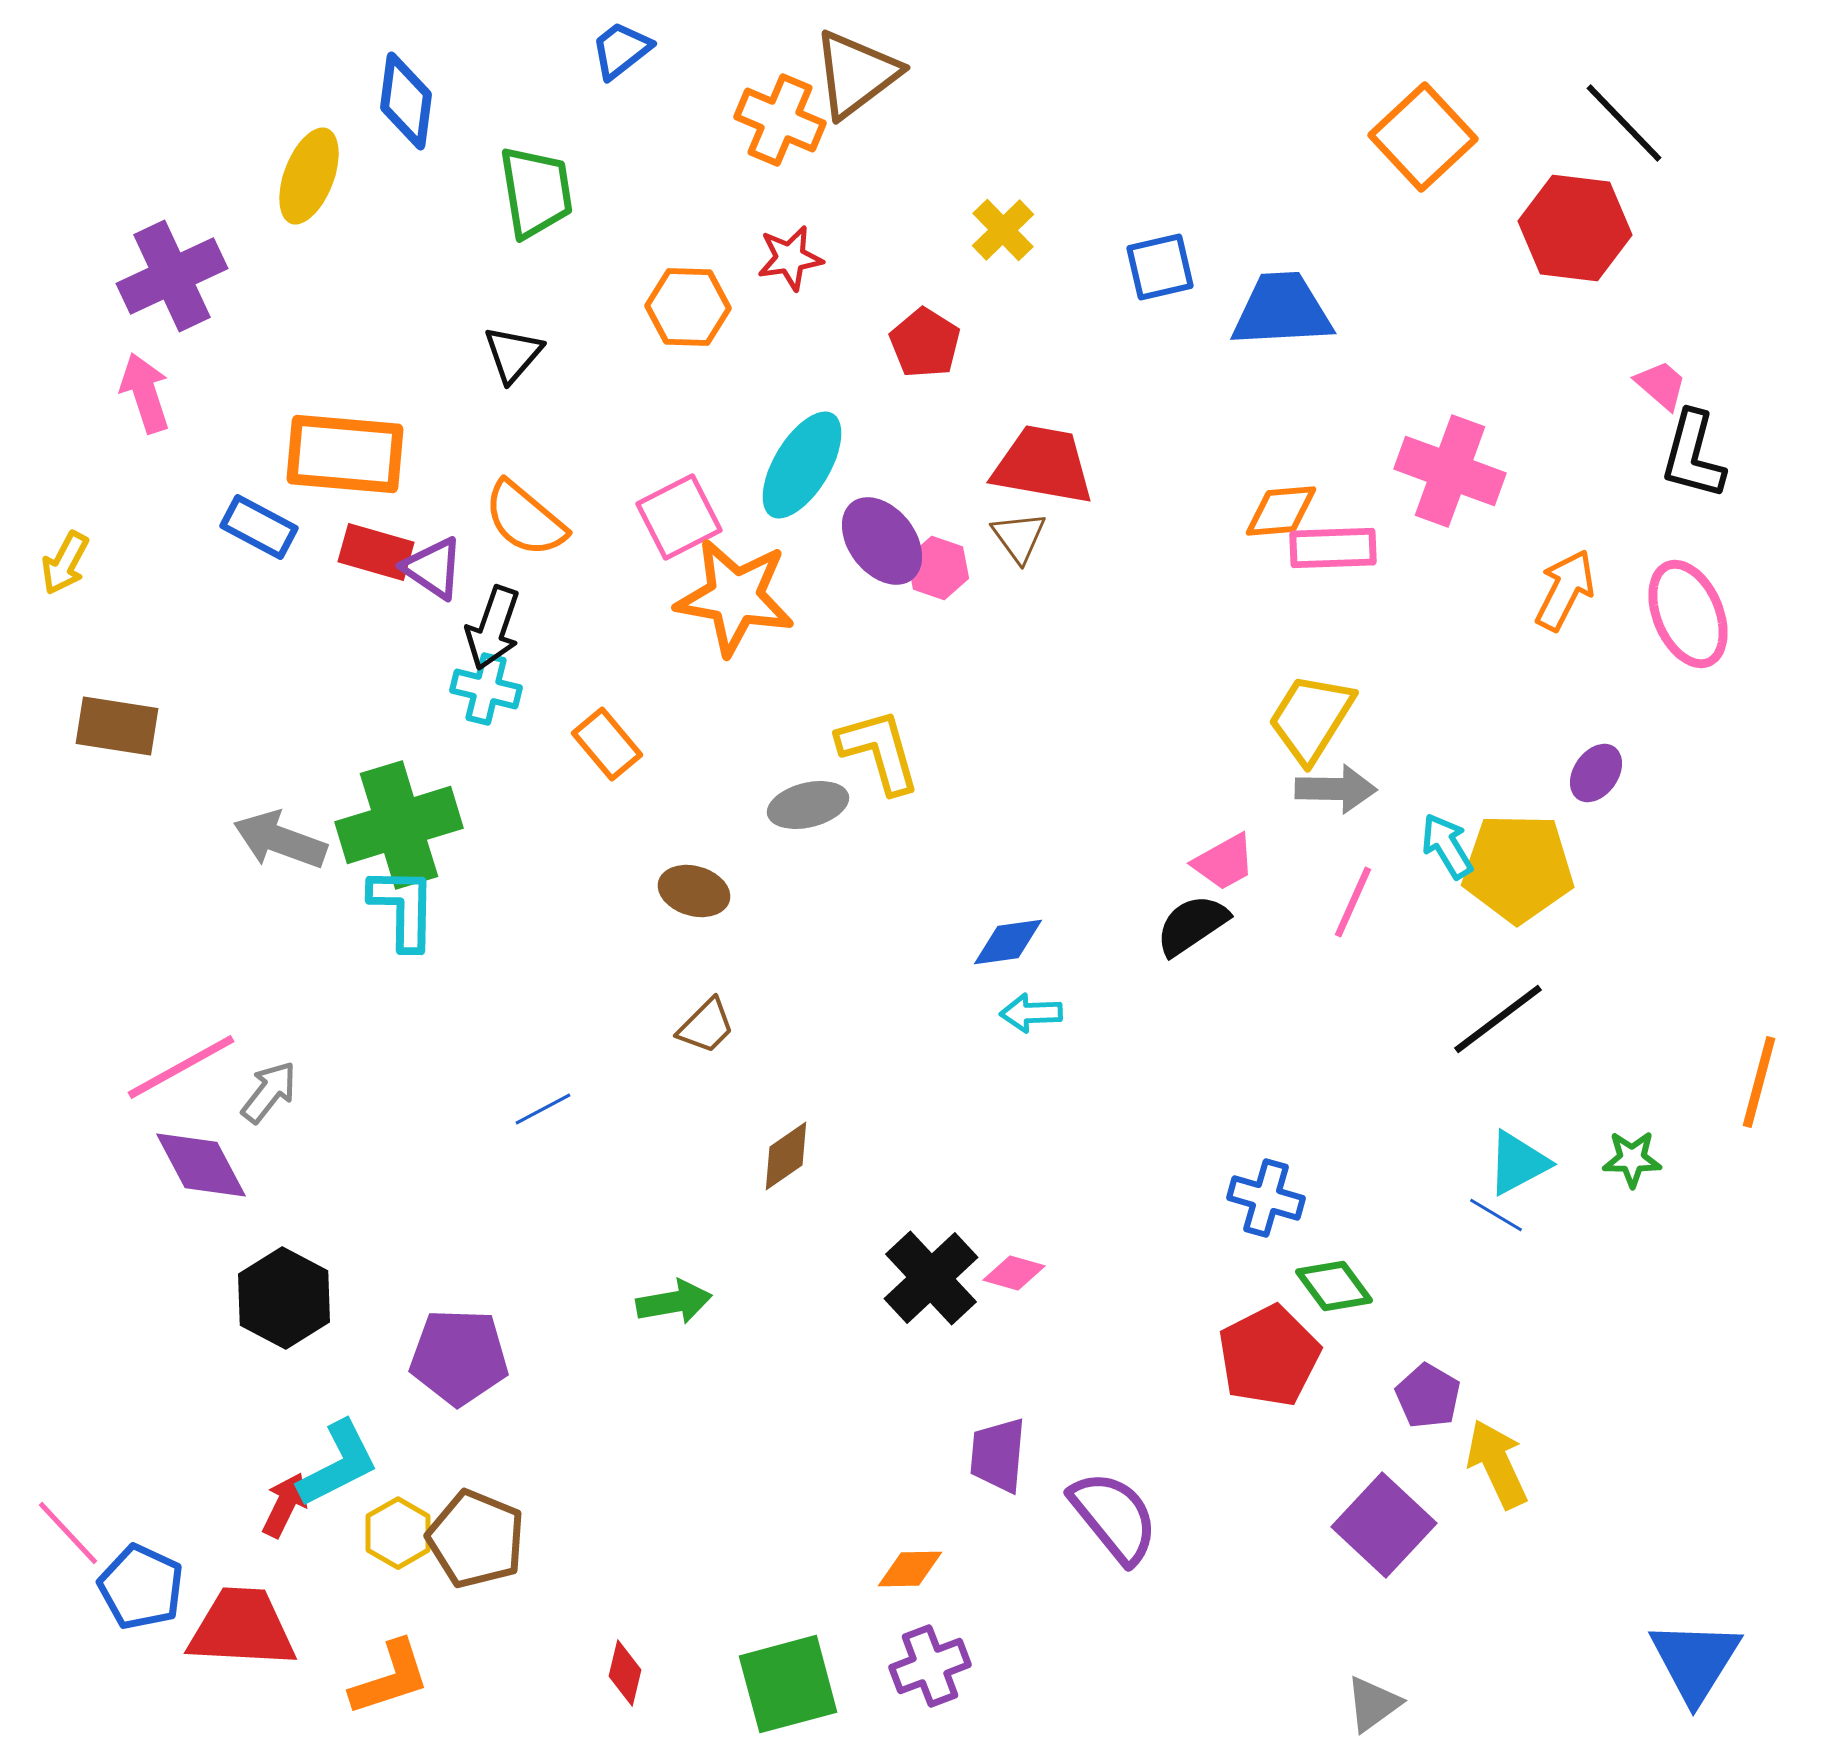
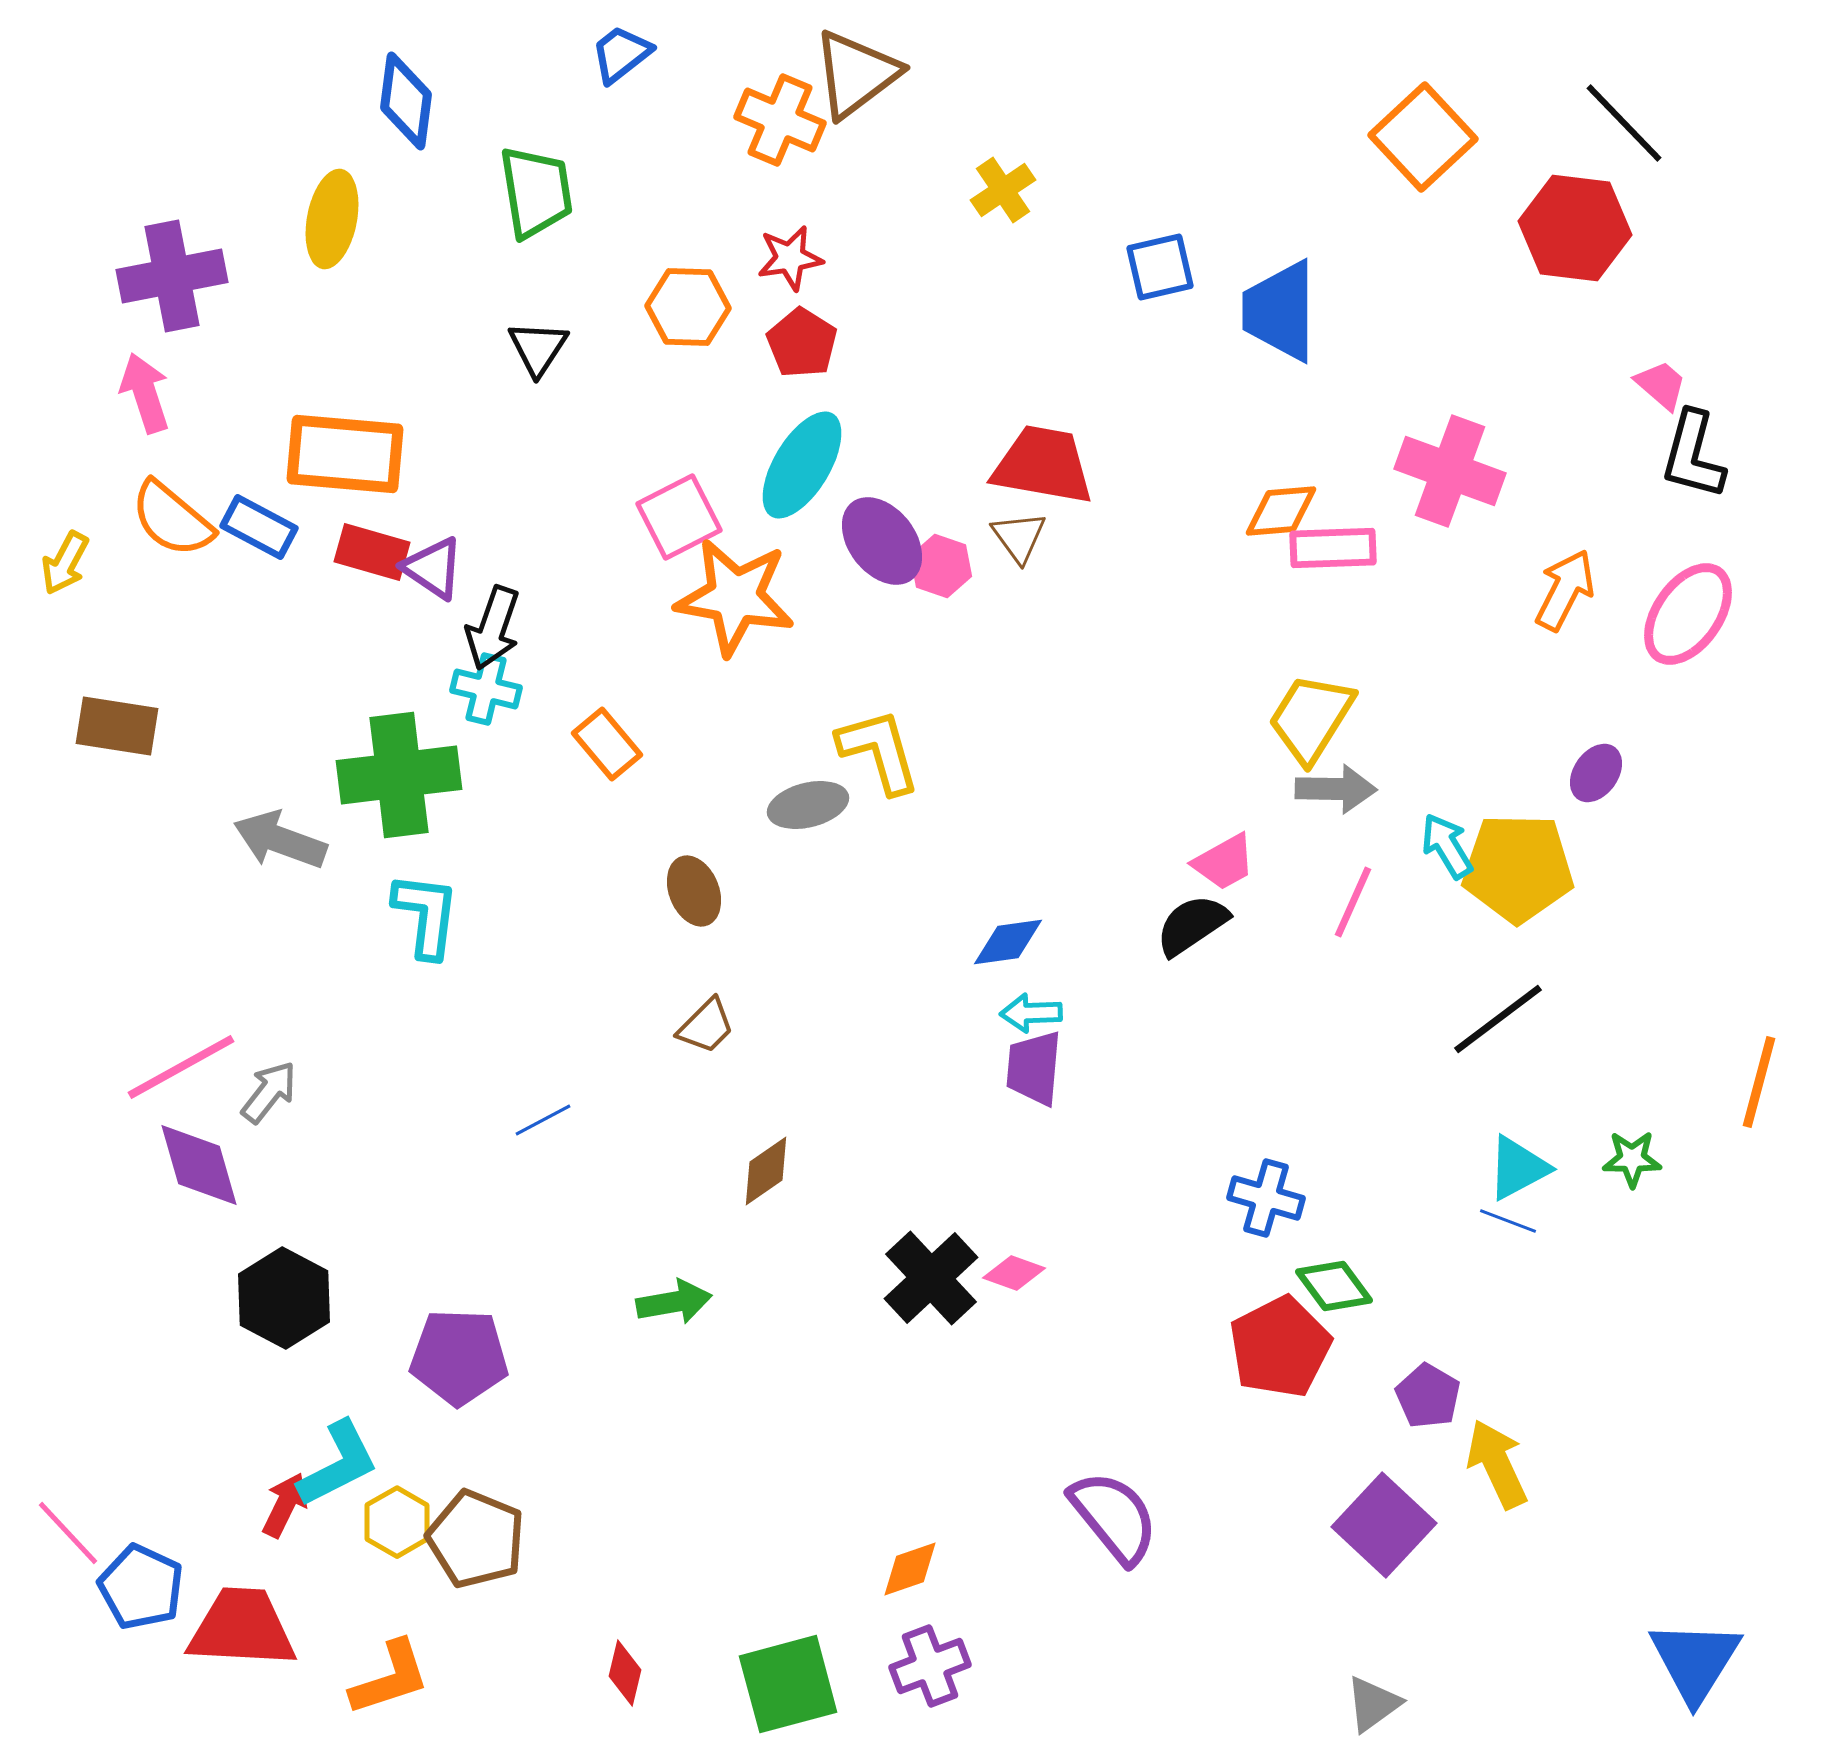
blue trapezoid at (621, 50): moved 4 px down
yellow ellipse at (309, 176): moved 23 px right, 43 px down; rotated 10 degrees counterclockwise
yellow cross at (1003, 230): moved 40 px up; rotated 10 degrees clockwise
purple cross at (172, 276): rotated 14 degrees clockwise
blue trapezoid at (1282, 310): moved 2 px left, 1 px down; rotated 87 degrees counterclockwise
red pentagon at (925, 343): moved 123 px left
black triangle at (513, 354): moved 25 px right, 6 px up; rotated 8 degrees counterclockwise
orange semicircle at (525, 519): moved 353 px left
red rectangle at (376, 552): moved 4 px left
pink hexagon at (938, 568): moved 3 px right, 2 px up
pink ellipse at (1688, 614): rotated 58 degrees clockwise
green cross at (399, 825): moved 50 px up; rotated 10 degrees clockwise
brown ellipse at (694, 891): rotated 52 degrees clockwise
cyan L-shape at (403, 908): moved 23 px right, 7 px down; rotated 6 degrees clockwise
blue line at (543, 1109): moved 11 px down
brown diamond at (786, 1156): moved 20 px left, 15 px down
cyan triangle at (1518, 1163): moved 5 px down
purple diamond at (201, 1165): moved 2 px left; rotated 12 degrees clockwise
blue line at (1496, 1215): moved 12 px right, 6 px down; rotated 10 degrees counterclockwise
pink diamond at (1014, 1273): rotated 4 degrees clockwise
red pentagon at (1269, 1356): moved 11 px right, 9 px up
purple trapezoid at (998, 1455): moved 36 px right, 387 px up
yellow hexagon at (398, 1533): moved 1 px left, 11 px up
orange diamond at (910, 1569): rotated 18 degrees counterclockwise
